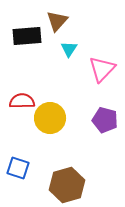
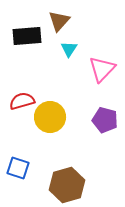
brown triangle: moved 2 px right
red semicircle: rotated 15 degrees counterclockwise
yellow circle: moved 1 px up
